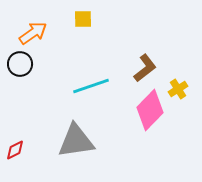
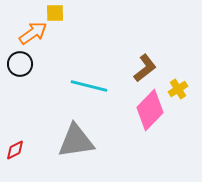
yellow square: moved 28 px left, 6 px up
cyan line: moved 2 px left; rotated 33 degrees clockwise
